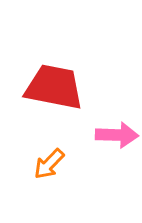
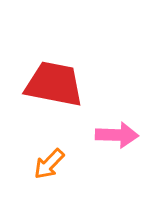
red trapezoid: moved 3 px up
